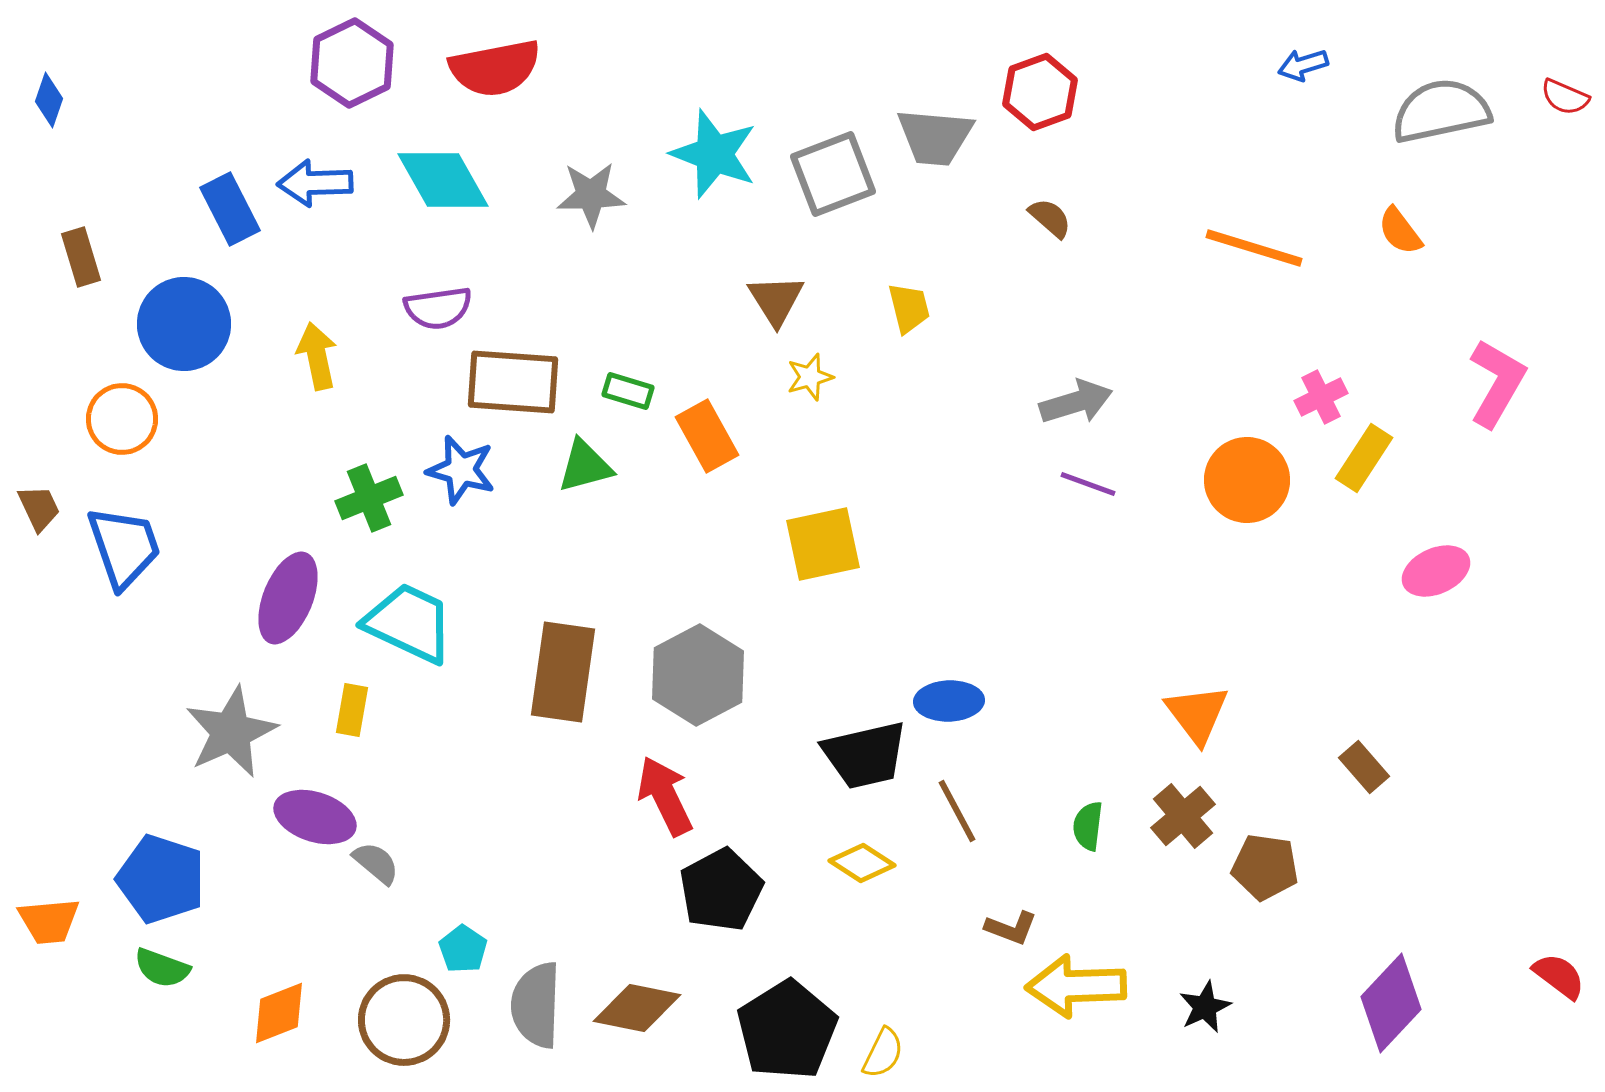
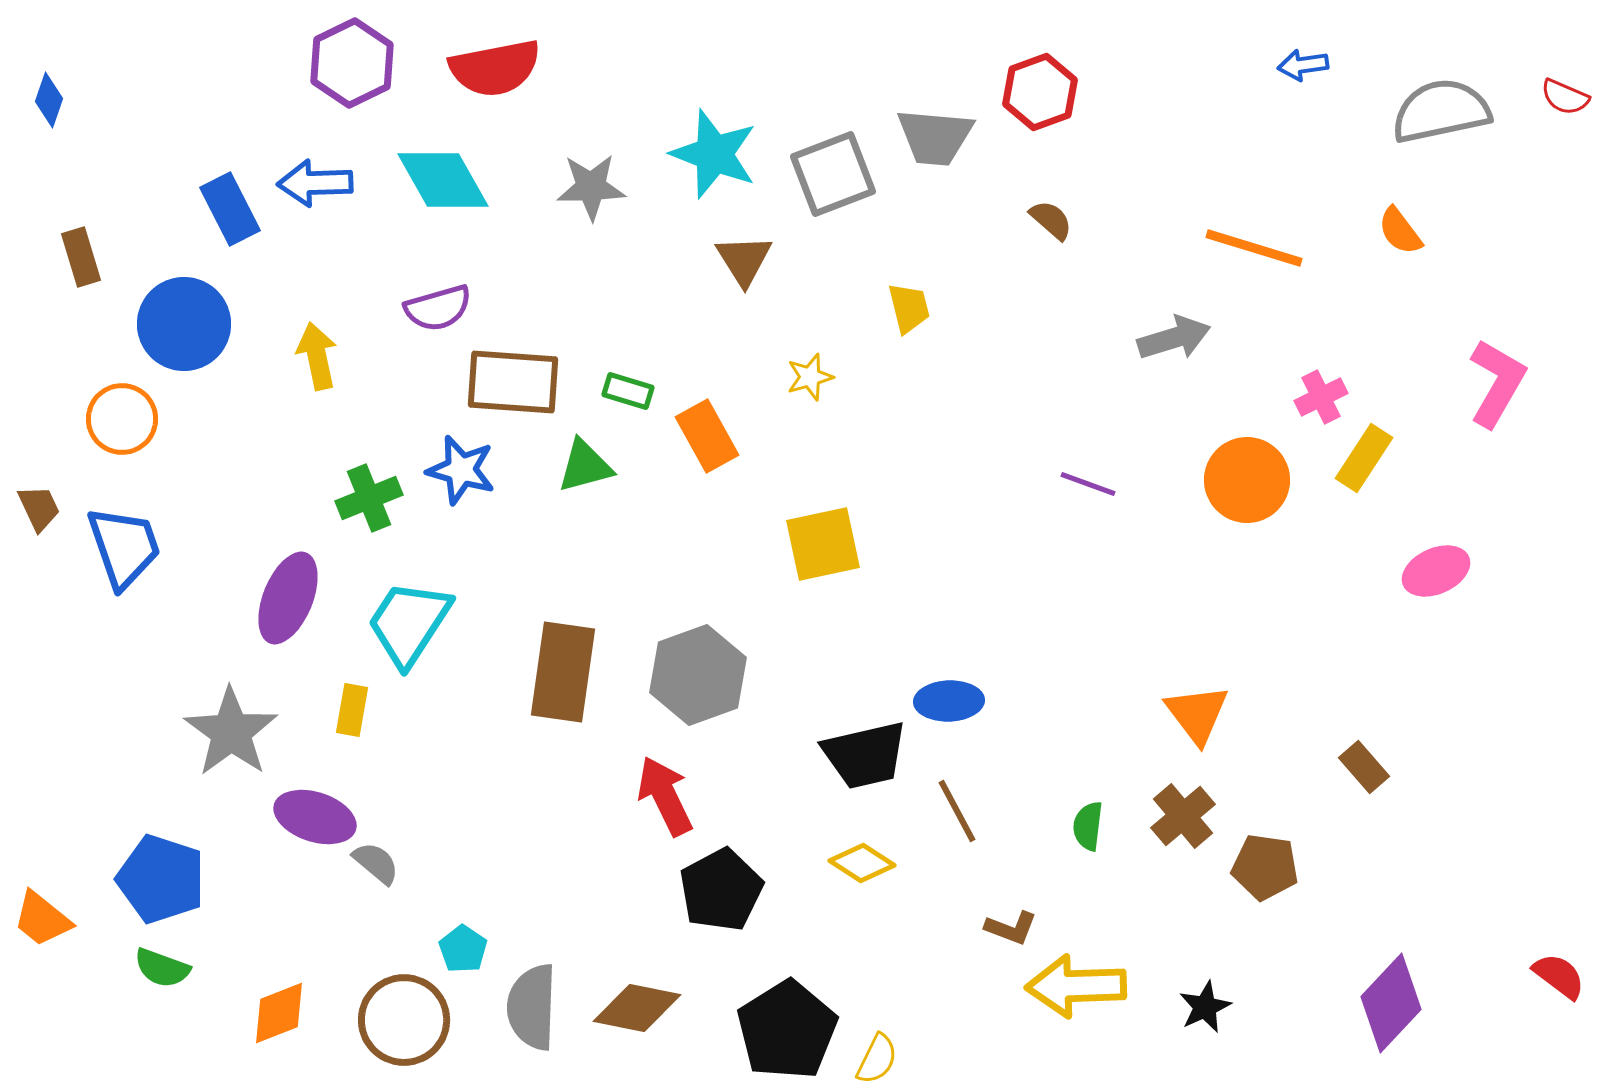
blue arrow at (1303, 65): rotated 9 degrees clockwise
gray star at (591, 195): moved 8 px up
brown semicircle at (1050, 218): moved 1 px right, 2 px down
brown triangle at (776, 300): moved 32 px left, 40 px up
purple semicircle at (438, 308): rotated 8 degrees counterclockwise
gray arrow at (1076, 402): moved 98 px right, 64 px up
cyan trapezoid at (409, 623): rotated 82 degrees counterclockwise
gray hexagon at (698, 675): rotated 8 degrees clockwise
gray star at (231, 732): rotated 12 degrees counterclockwise
orange trapezoid at (49, 921): moved 7 px left, 2 px up; rotated 44 degrees clockwise
gray semicircle at (536, 1005): moved 4 px left, 2 px down
yellow semicircle at (883, 1053): moved 6 px left, 6 px down
